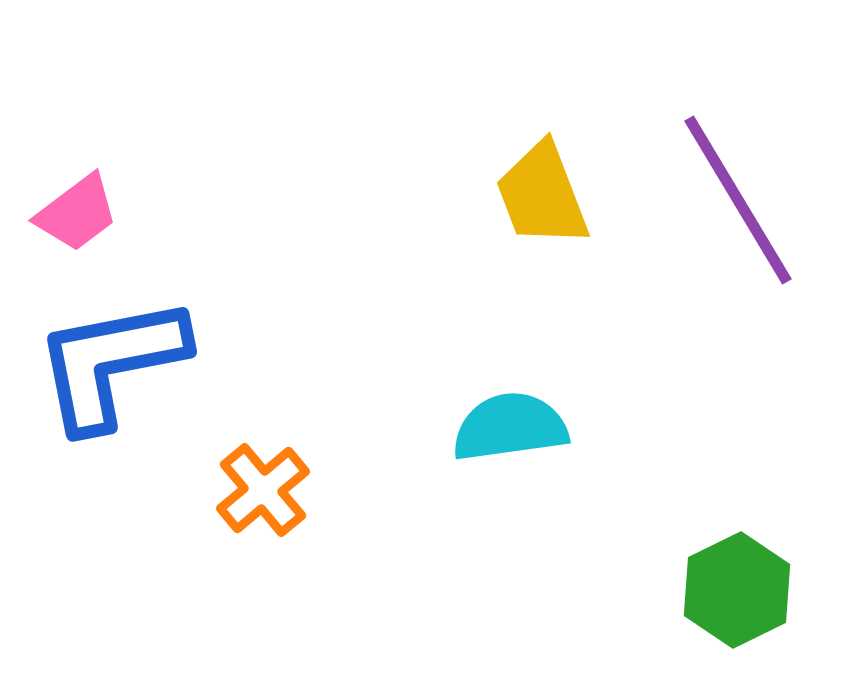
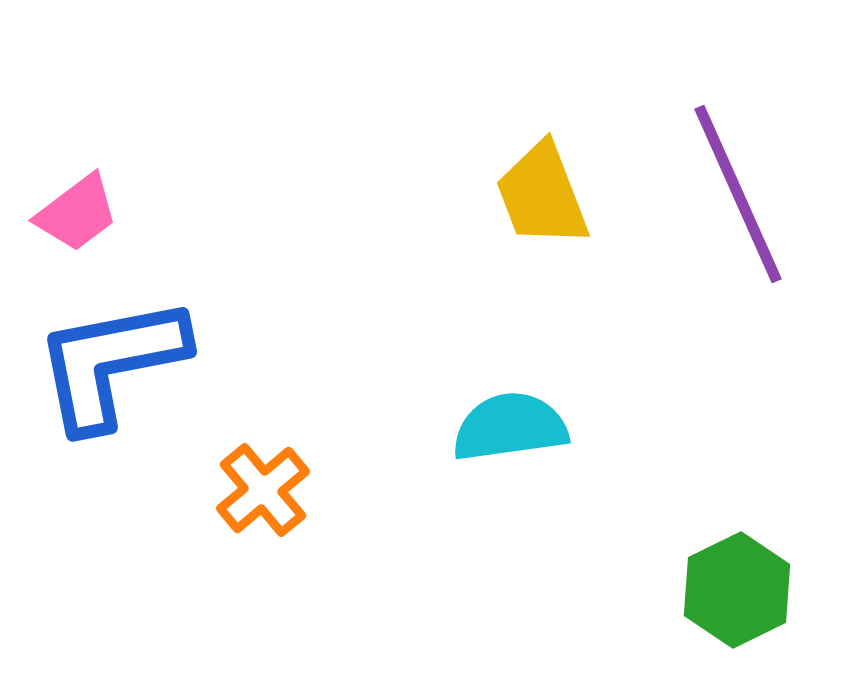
purple line: moved 6 px up; rotated 7 degrees clockwise
